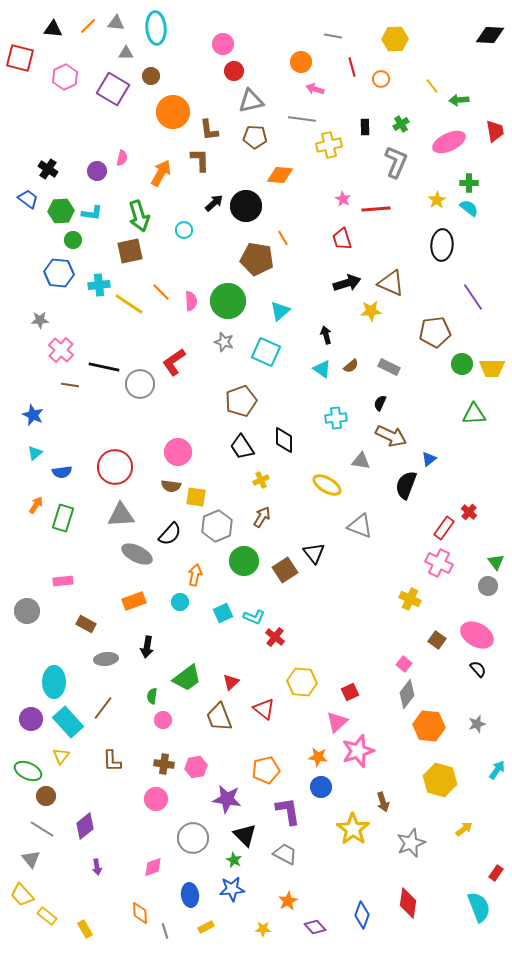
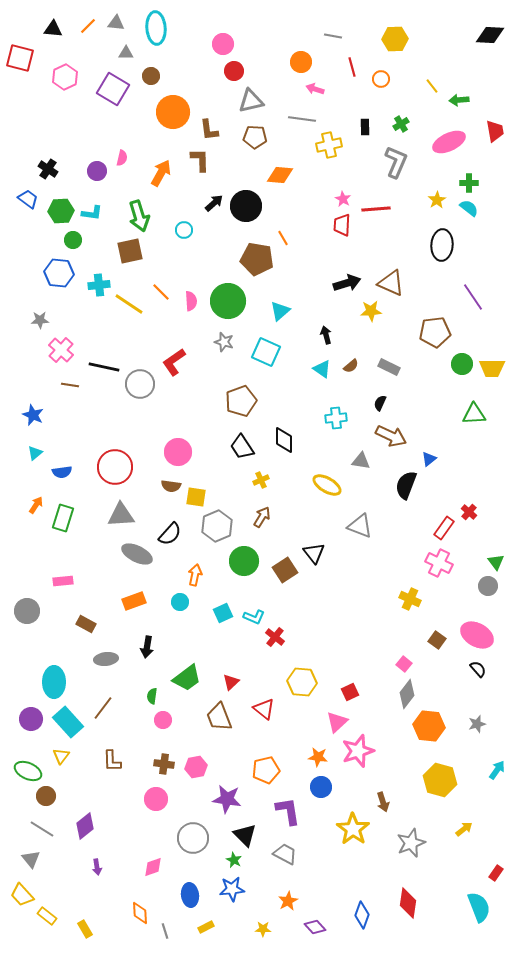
red trapezoid at (342, 239): moved 14 px up; rotated 20 degrees clockwise
